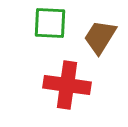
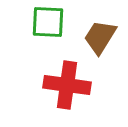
green square: moved 2 px left, 1 px up
